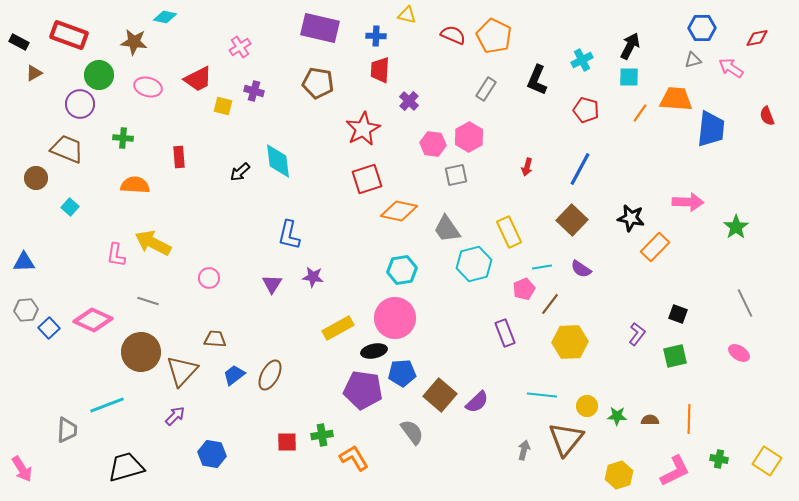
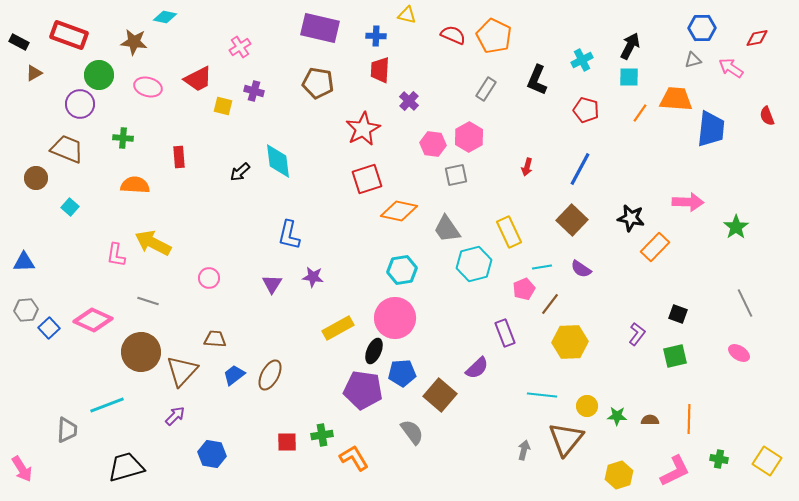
black ellipse at (374, 351): rotated 55 degrees counterclockwise
purple semicircle at (477, 402): moved 34 px up
